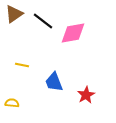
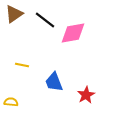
black line: moved 2 px right, 1 px up
yellow semicircle: moved 1 px left, 1 px up
